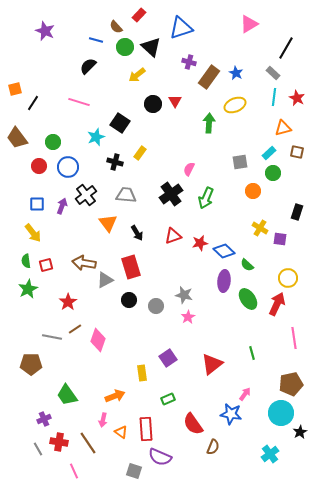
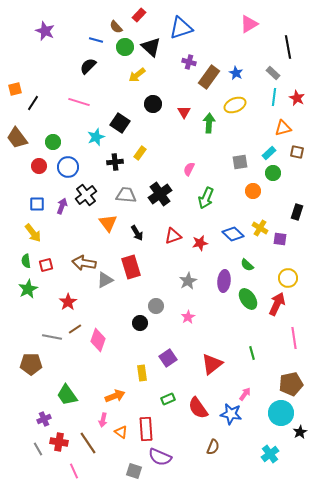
black line at (286, 48): moved 2 px right, 1 px up; rotated 40 degrees counterclockwise
red triangle at (175, 101): moved 9 px right, 11 px down
black cross at (115, 162): rotated 21 degrees counterclockwise
black cross at (171, 194): moved 11 px left
blue diamond at (224, 251): moved 9 px right, 17 px up
gray star at (184, 295): moved 4 px right, 14 px up; rotated 30 degrees clockwise
black circle at (129, 300): moved 11 px right, 23 px down
red semicircle at (193, 424): moved 5 px right, 16 px up
